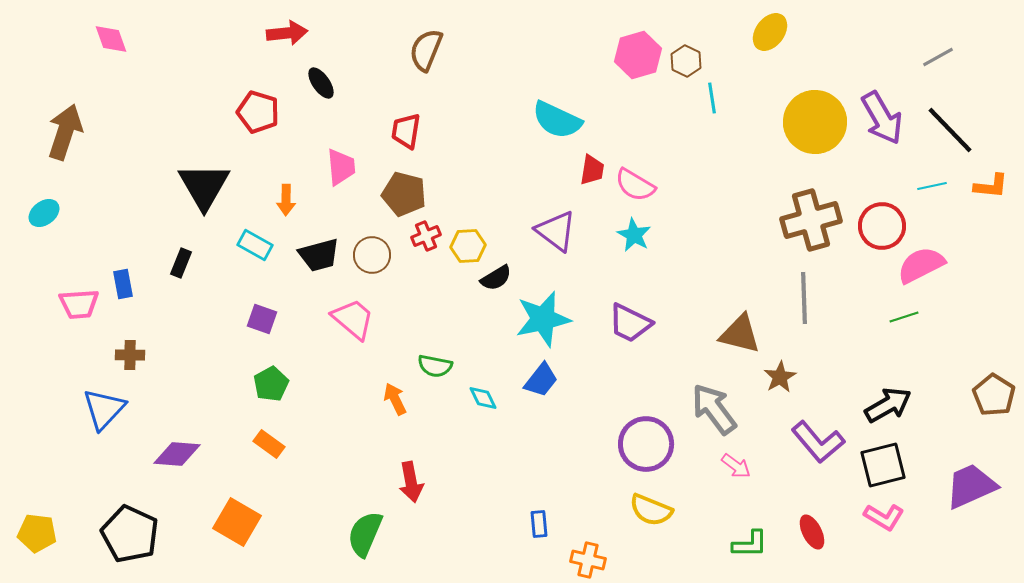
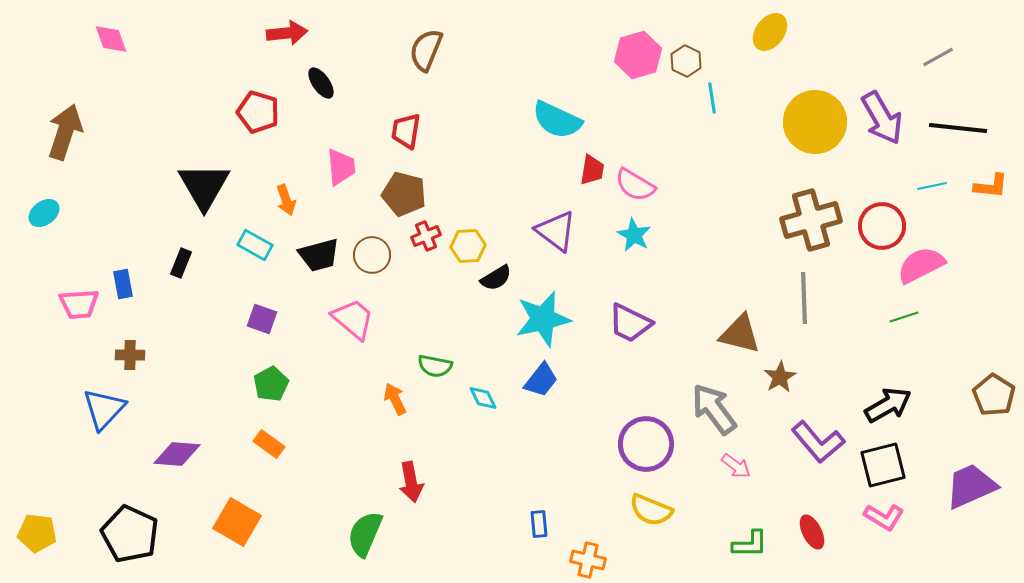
black line at (950, 130): moved 8 px right, 2 px up; rotated 40 degrees counterclockwise
orange arrow at (286, 200): rotated 20 degrees counterclockwise
